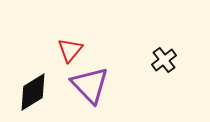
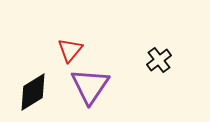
black cross: moved 5 px left
purple triangle: moved 1 px down; rotated 18 degrees clockwise
